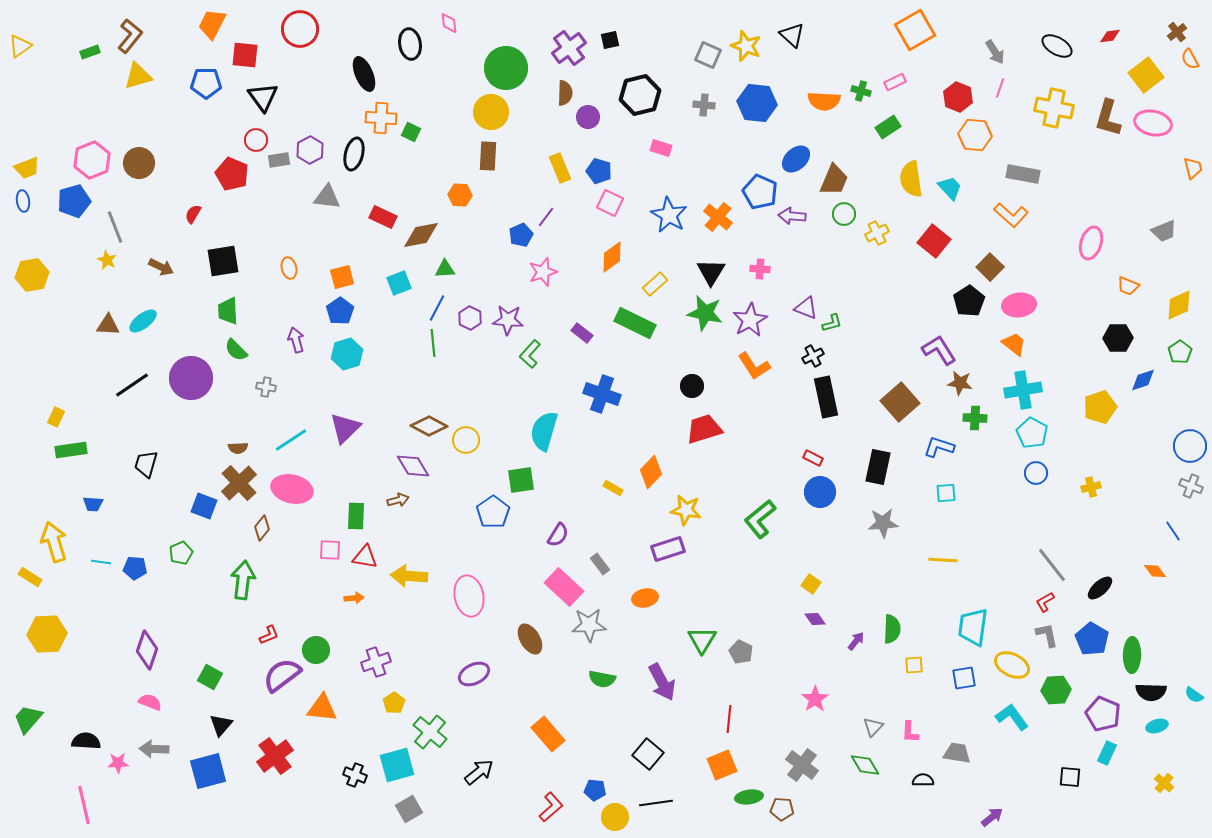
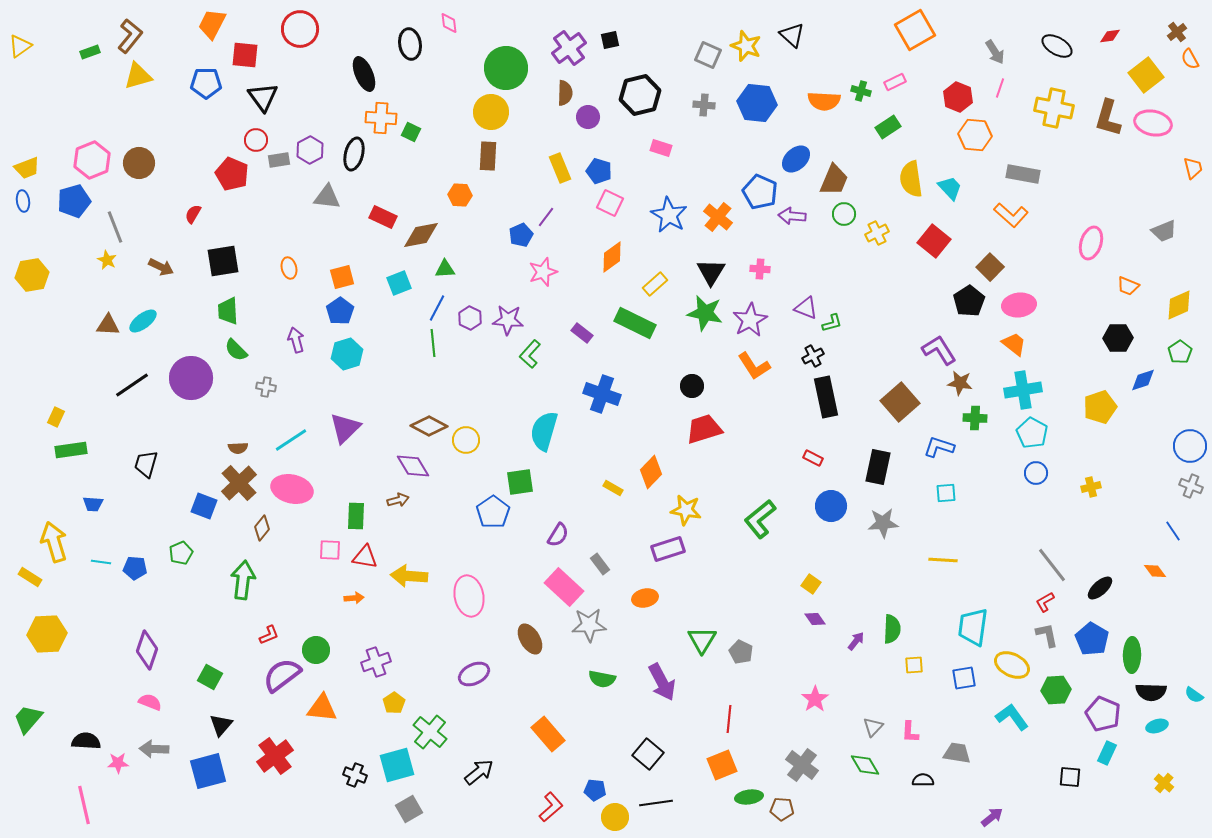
green square at (521, 480): moved 1 px left, 2 px down
blue circle at (820, 492): moved 11 px right, 14 px down
